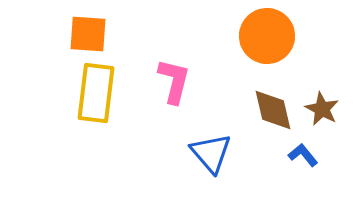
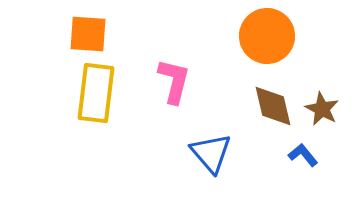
brown diamond: moved 4 px up
